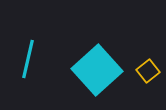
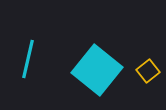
cyan square: rotated 9 degrees counterclockwise
